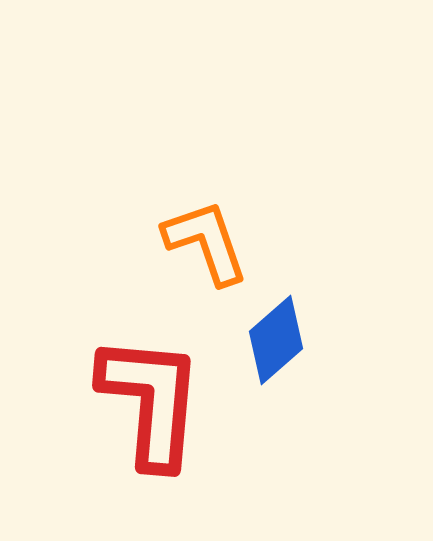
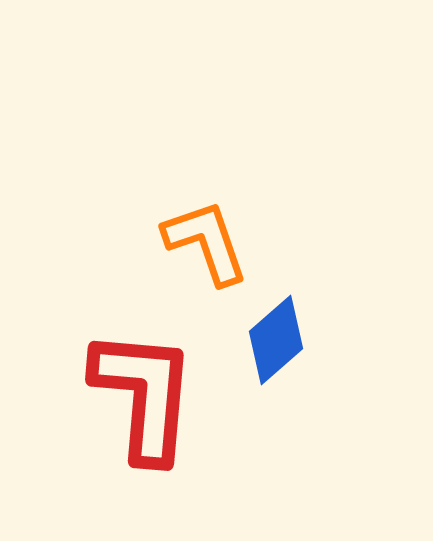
red L-shape: moved 7 px left, 6 px up
